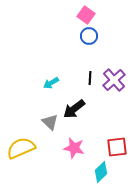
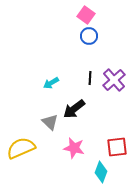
cyan diamond: rotated 25 degrees counterclockwise
